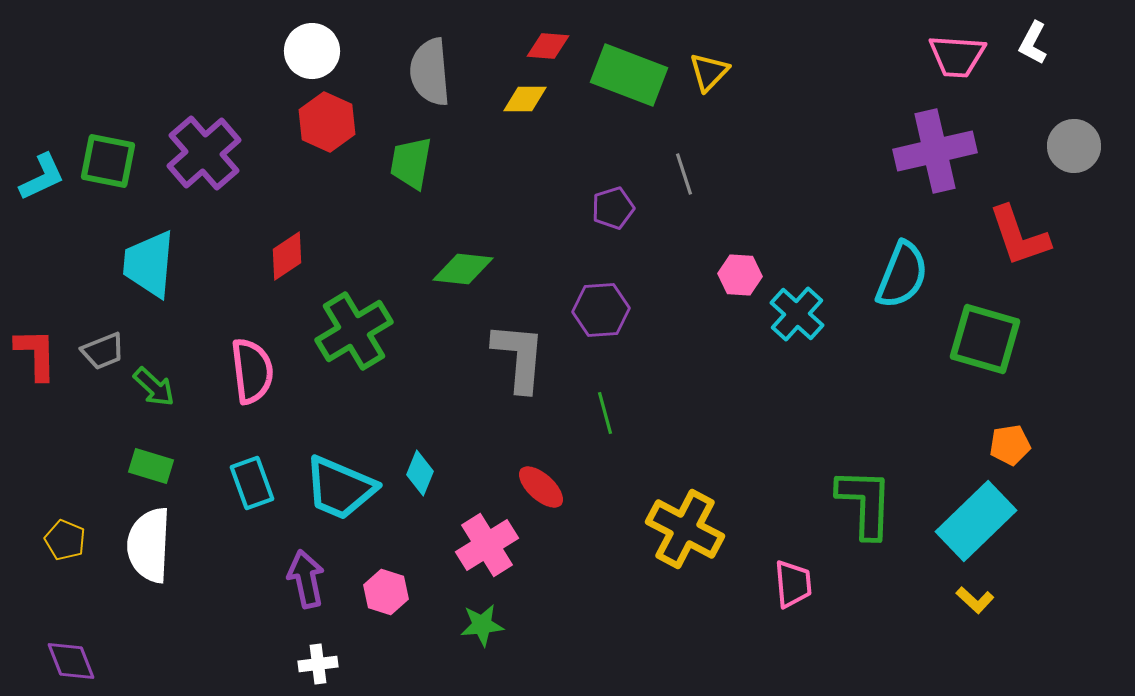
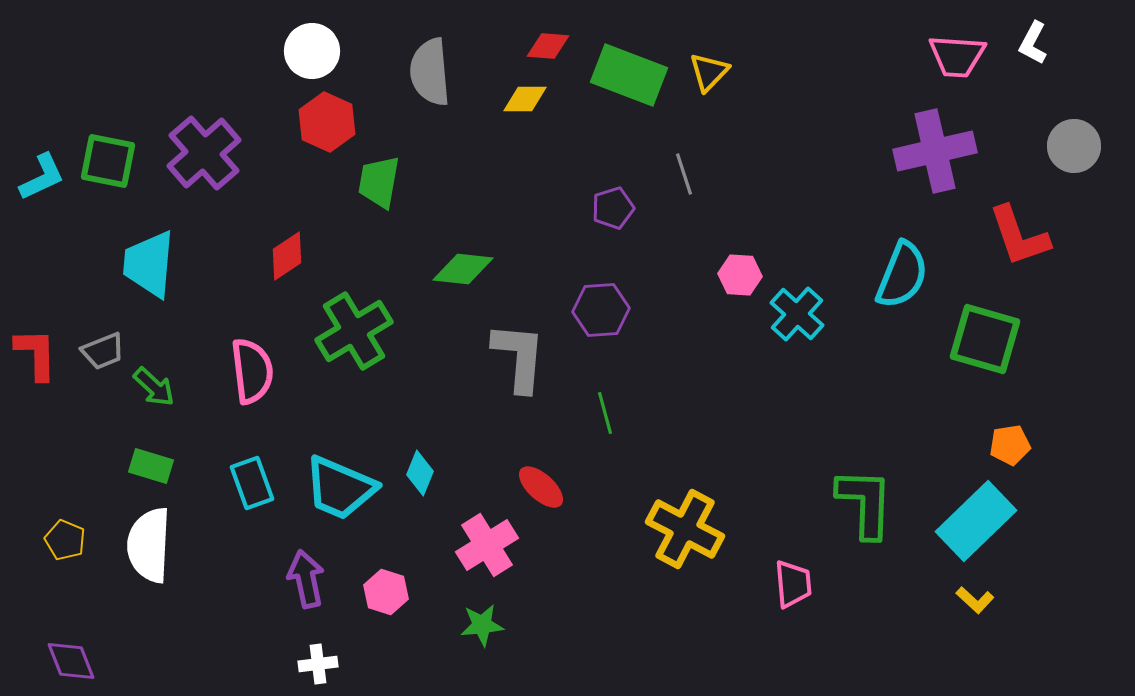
green trapezoid at (411, 163): moved 32 px left, 19 px down
